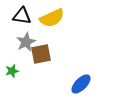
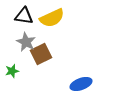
black triangle: moved 2 px right
gray star: rotated 18 degrees counterclockwise
brown square: rotated 15 degrees counterclockwise
blue ellipse: rotated 25 degrees clockwise
